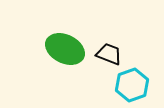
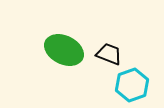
green ellipse: moved 1 px left, 1 px down
